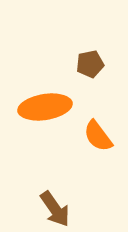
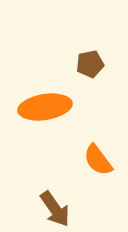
orange semicircle: moved 24 px down
